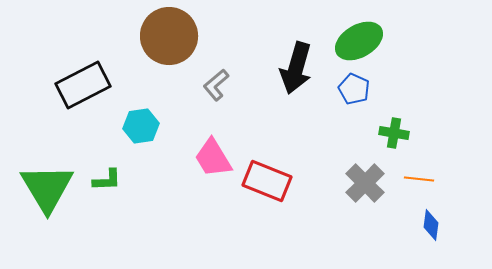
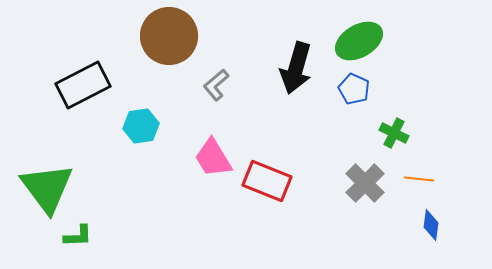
green cross: rotated 16 degrees clockwise
green L-shape: moved 29 px left, 56 px down
green triangle: rotated 6 degrees counterclockwise
